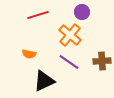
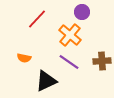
red line: moved 1 px left, 4 px down; rotated 30 degrees counterclockwise
orange semicircle: moved 5 px left, 4 px down
black triangle: moved 2 px right
